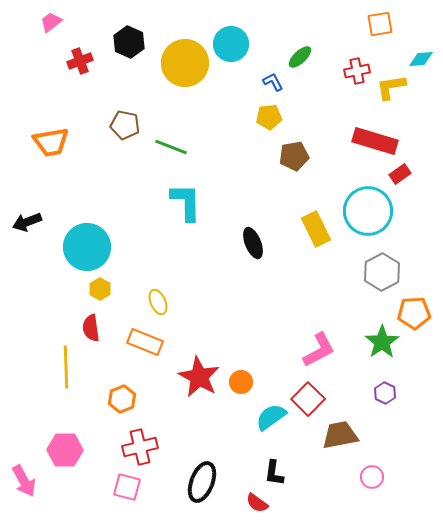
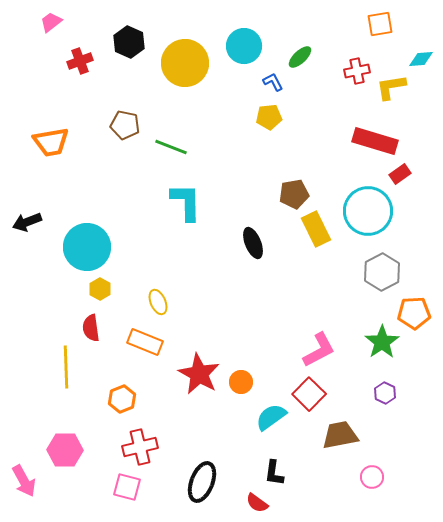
cyan circle at (231, 44): moved 13 px right, 2 px down
brown pentagon at (294, 156): moved 38 px down
red star at (199, 377): moved 3 px up
red square at (308, 399): moved 1 px right, 5 px up
